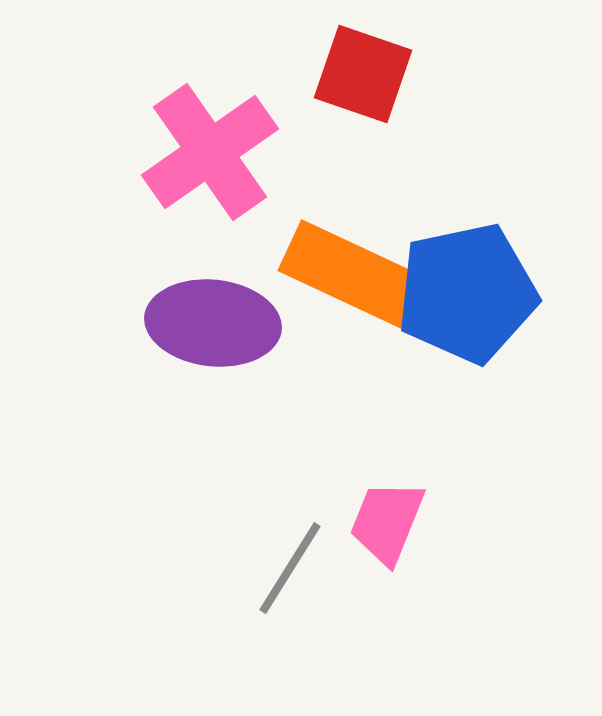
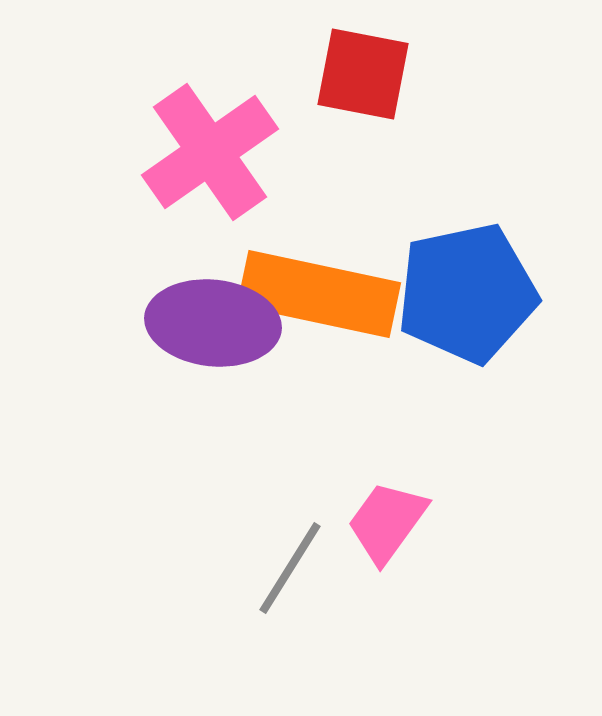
red square: rotated 8 degrees counterclockwise
orange rectangle: moved 41 px left, 16 px down; rotated 13 degrees counterclockwise
pink trapezoid: rotated 14 degrees clockwise
